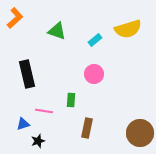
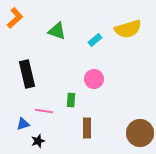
pink circle: moved 5 px down
brown rectangle: rotated 12 degrees counterclockwise
